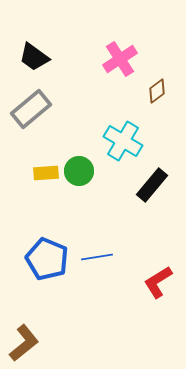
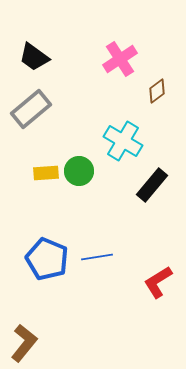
brown L-shape: rotated 12 degrees counterclockwise
